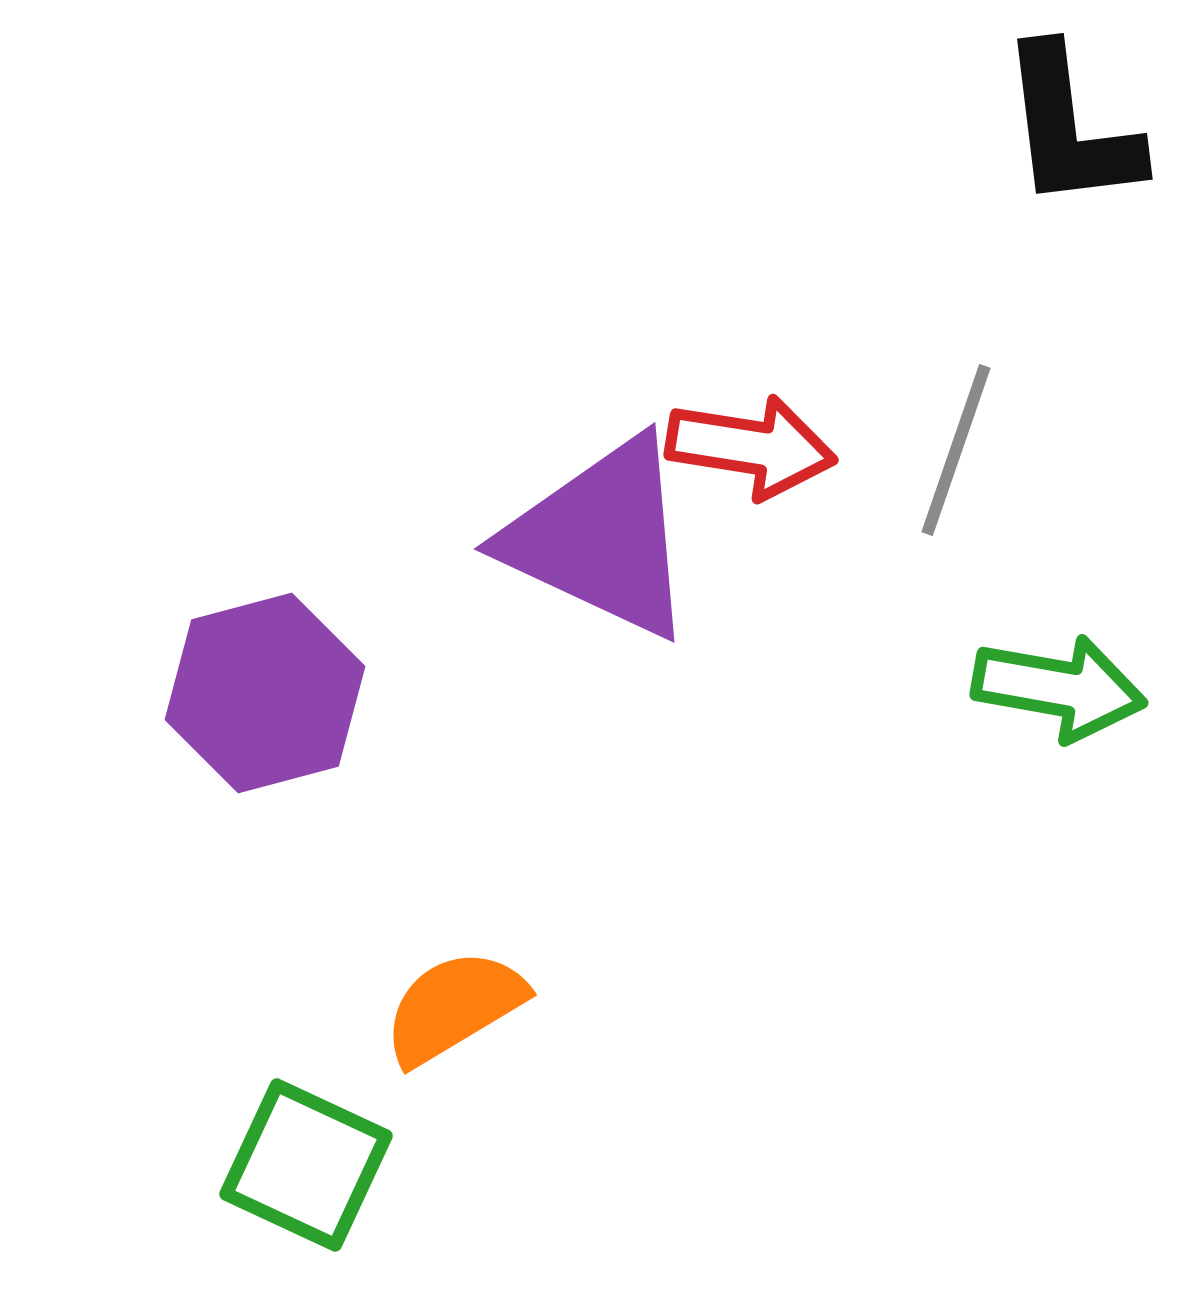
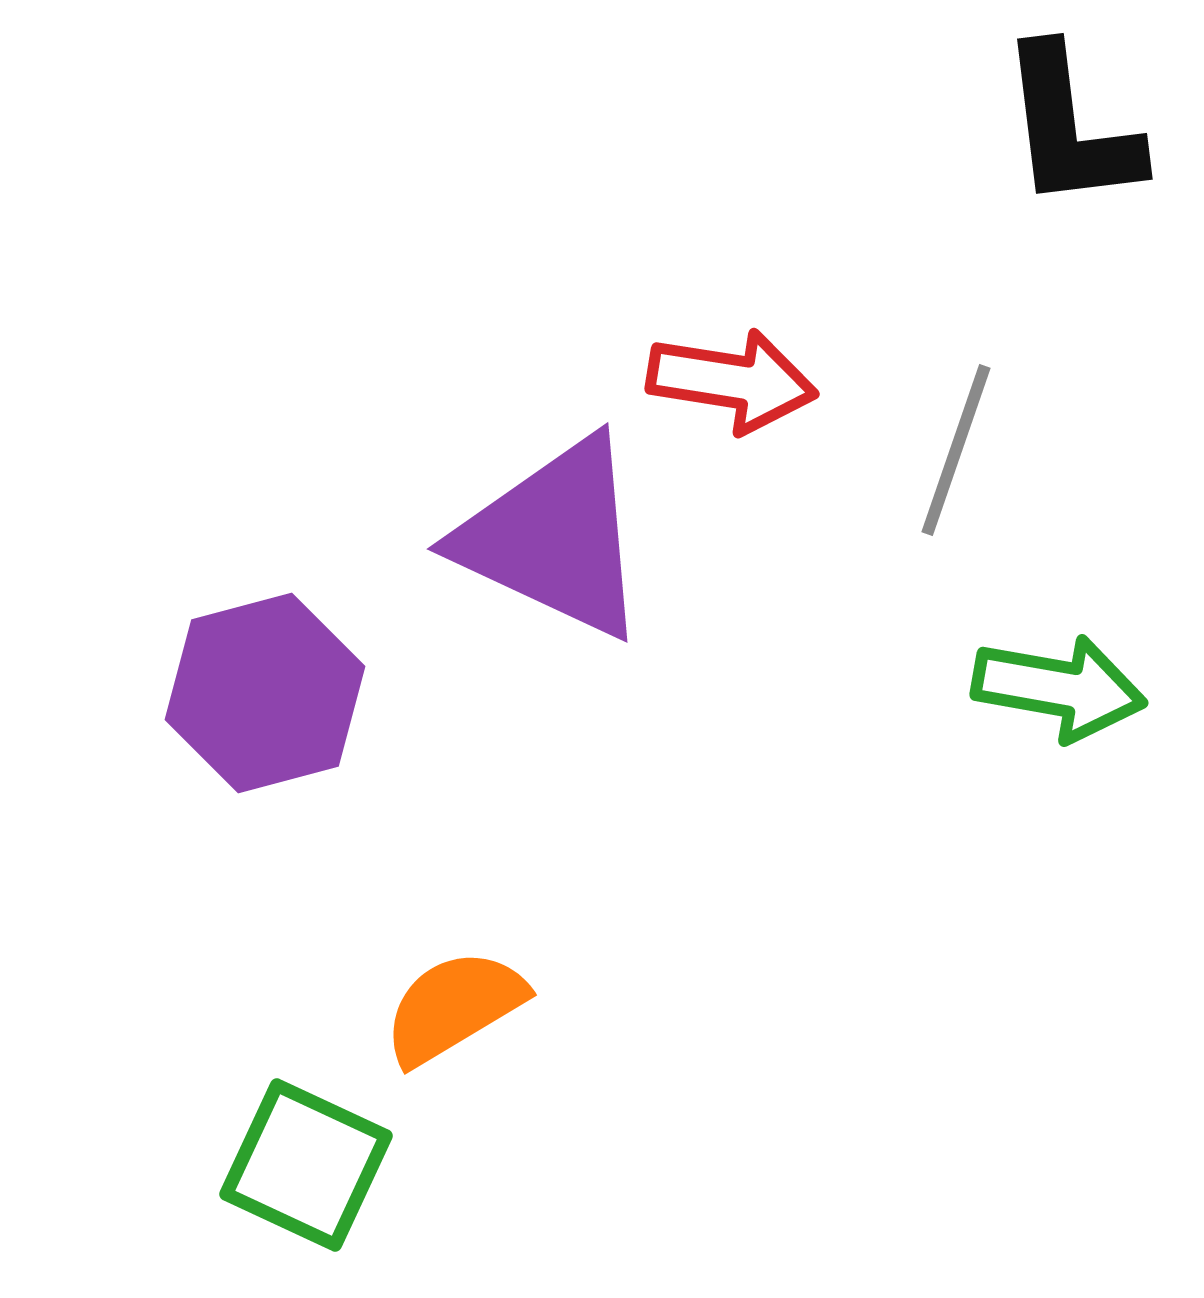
red arrow: moved 19 px left, 66 px up
purple triangle: moved 47 px left
